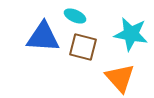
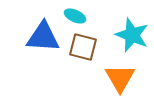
cyan star: moved 1 px right, 1 px down; rotated 12 degrees clockwise
orange triangle: rotated 12 degrees clockwise
